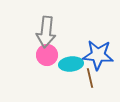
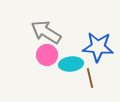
gray arrow: rotated 116 degrees clockwise
blue star: moved 8 px up
